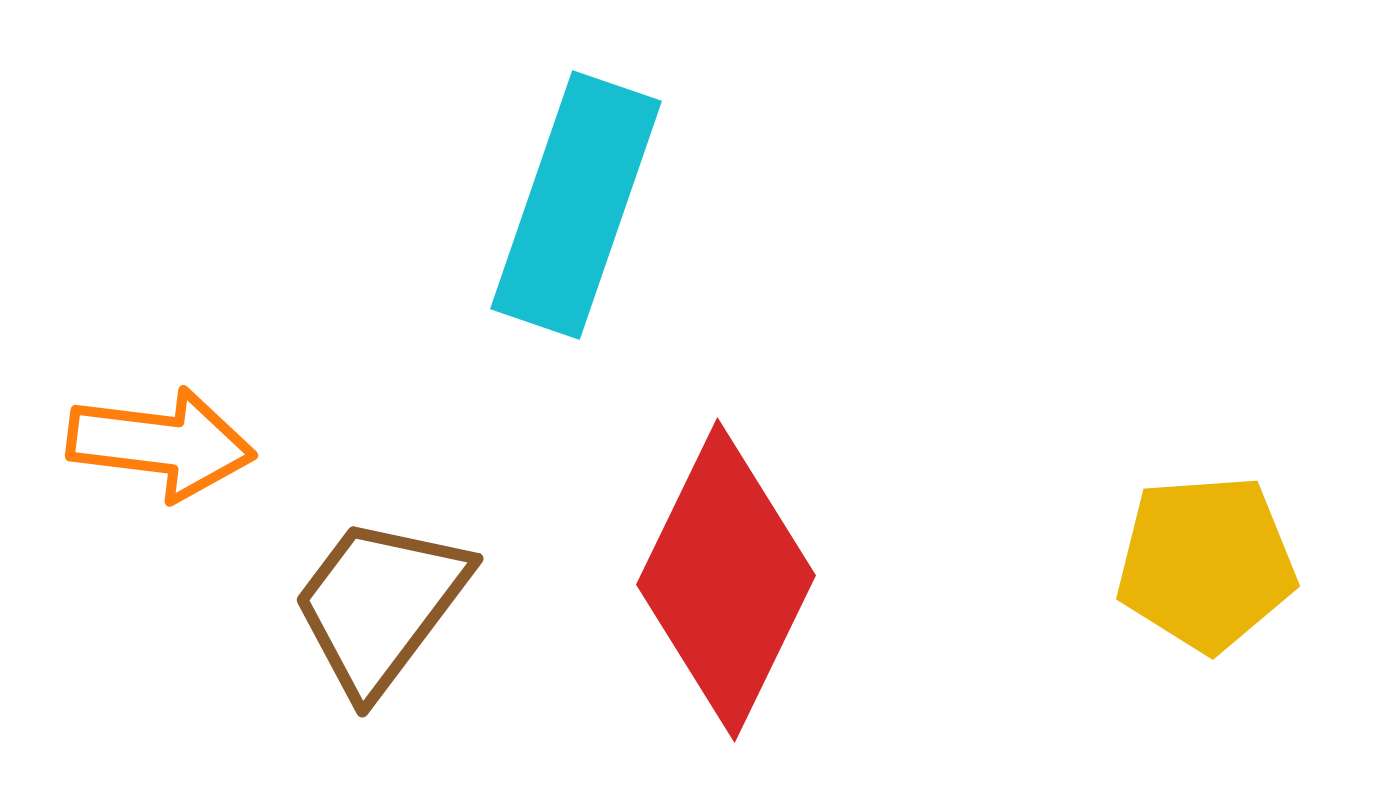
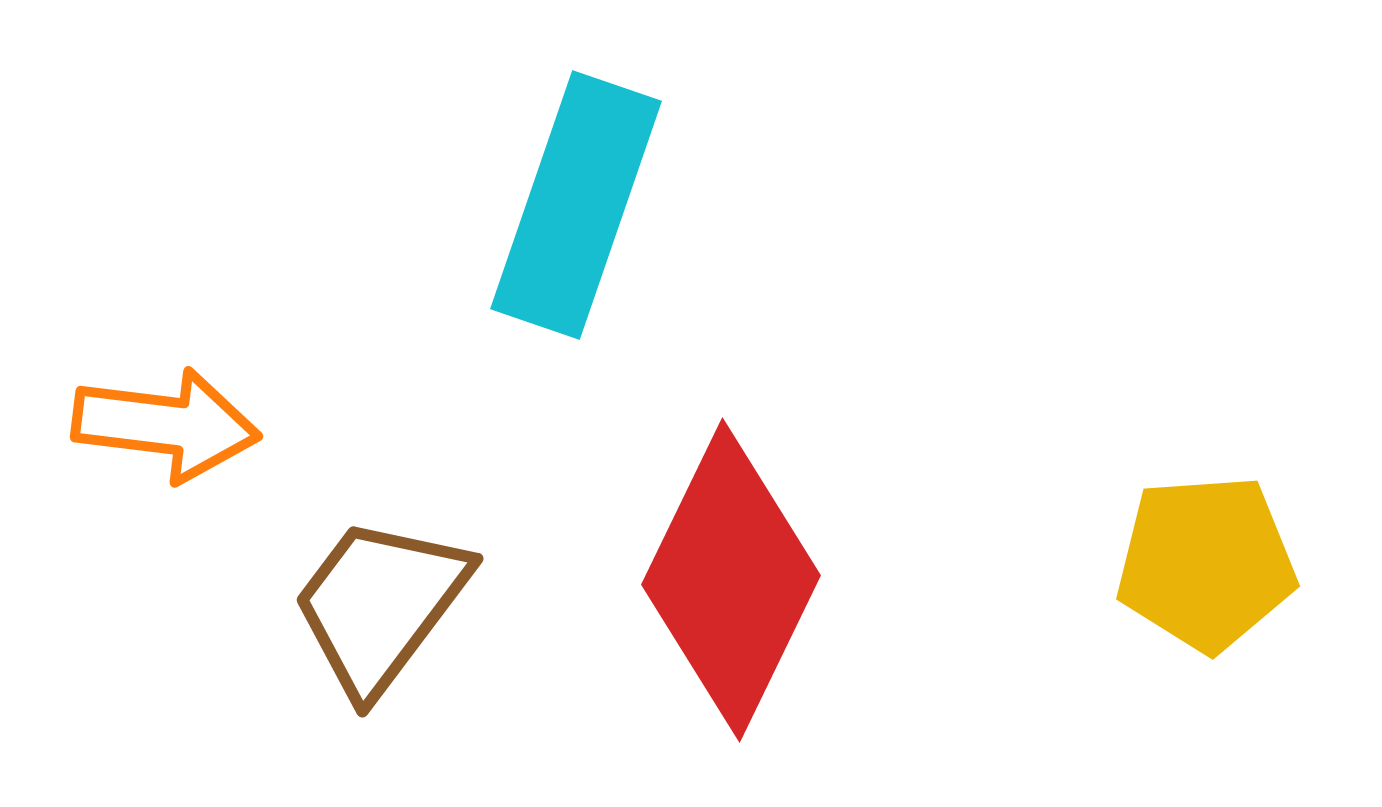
orange arrow: moved 5 px right, 19 px up
red diamond: moved 5 px right
